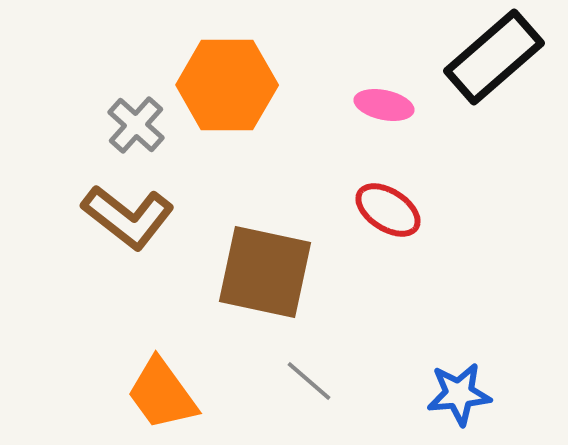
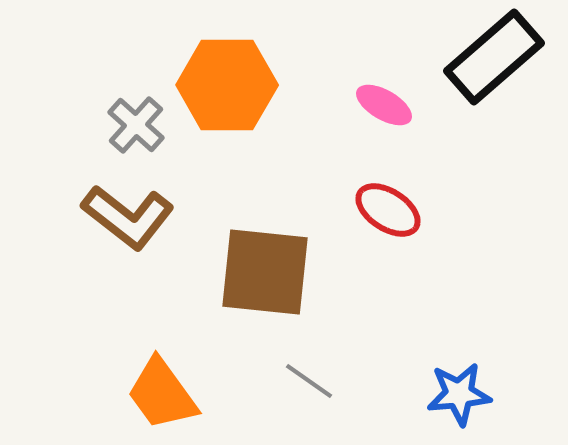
pink ellipse: rotated 18 degrees clockwise
brown square: rotated 6 degrees counterclockwise
gray line: rotated 6 degrees counterclockwise
